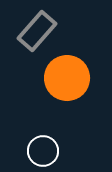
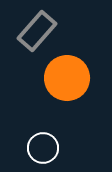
white circle: moved 3 px up
